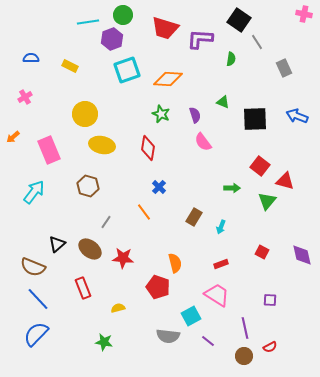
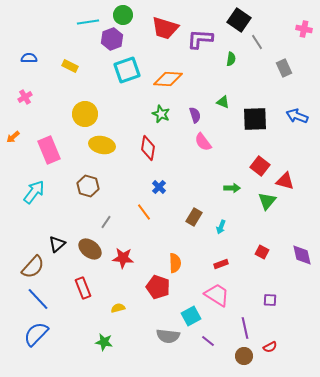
pink cross at (304, 14): moved 15 px down
blue semicircle at (31, 58): moved 2 px left
orange semicircle at (175, 263): rotated 12 degrees clockwise
brown semicircle at (33, 267): rotated 70 degrees counterclockwise
